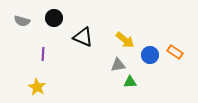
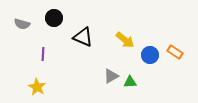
gray semicircle: moved 3 px down
gray triangle: moved 7 px left, 11 px down; rotated 21 degrees counterclockwise
